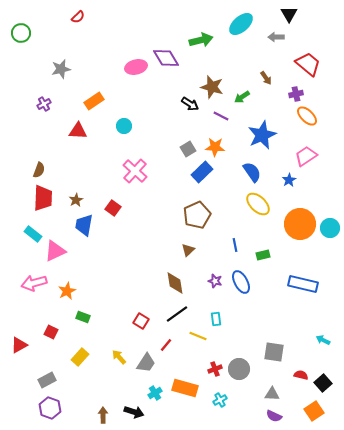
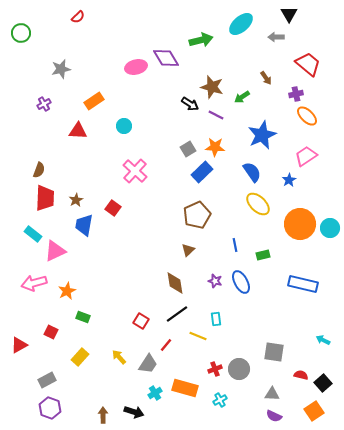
purple line at (221, 116): moved 5 px left, 1 px up
red trapezoid at (43, 198): moved 2 px right
gray trapezoid at (146, 363): moved 2 px right, 1 px down
